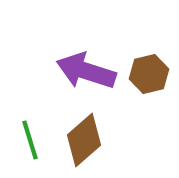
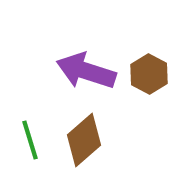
brown hexagon: rotated 18 degrees counterclockwise
